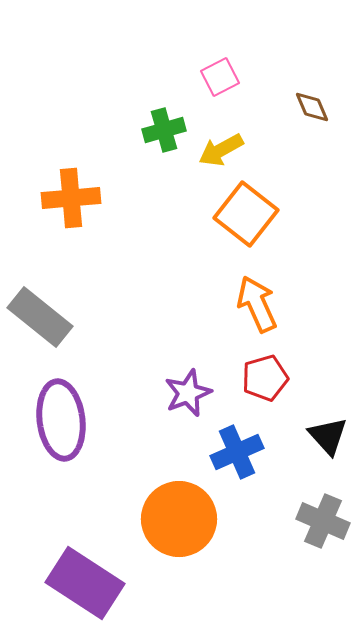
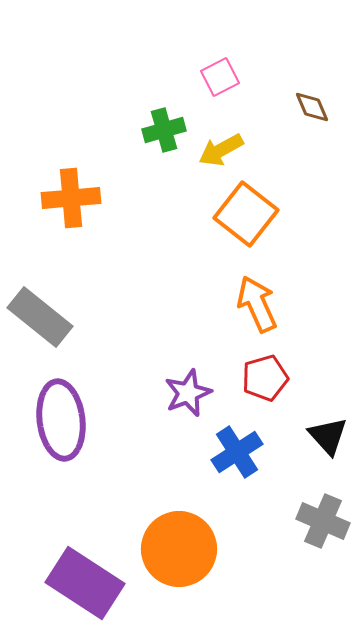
blue cross: rotated 9 degrees counterclockwise
orange circle: moved 30 px down
